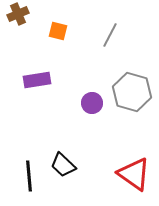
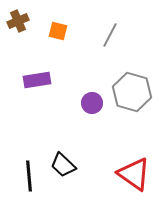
brown cross: moved 7 px down
